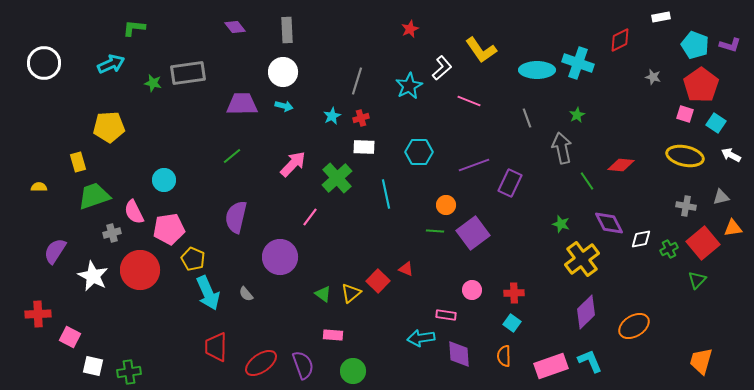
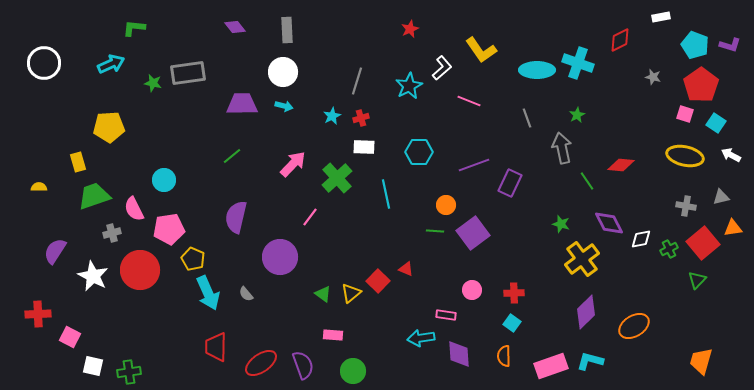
pink semicircle at (134, 212): moved 3 px up
cyan L-shape at (590, 361): rotated 52 degrees counterclockwise
